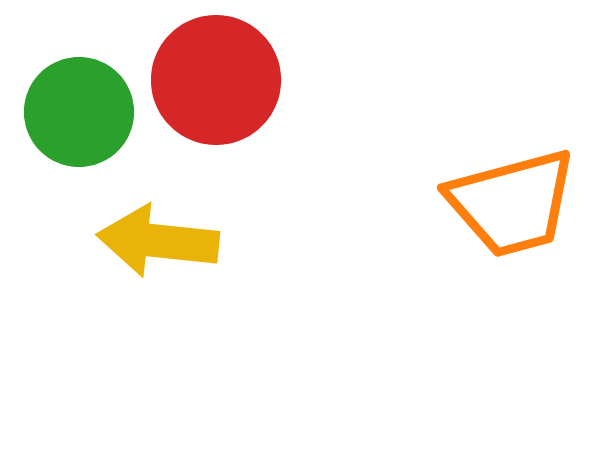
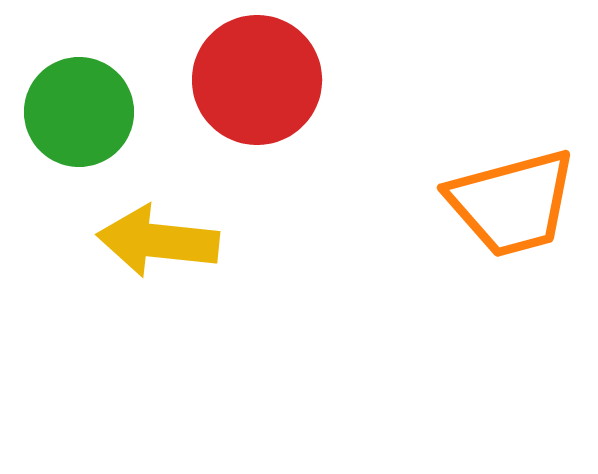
red circle: moved 41 px right
